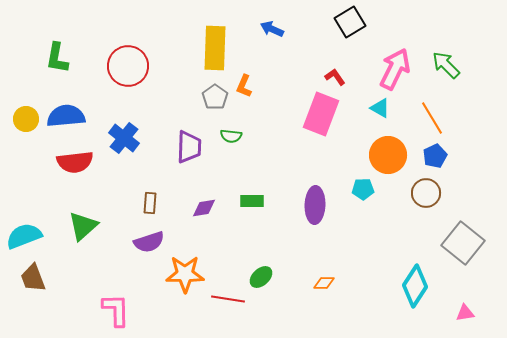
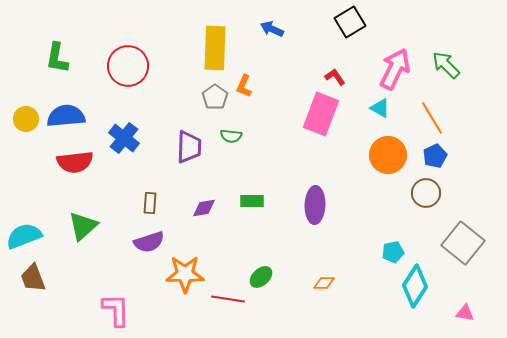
cyan pentagon: moved 30 px right, 63 px down; rotated 10 degrees counterclockwise
pink triangle: rotated 18 degrees clockwise
